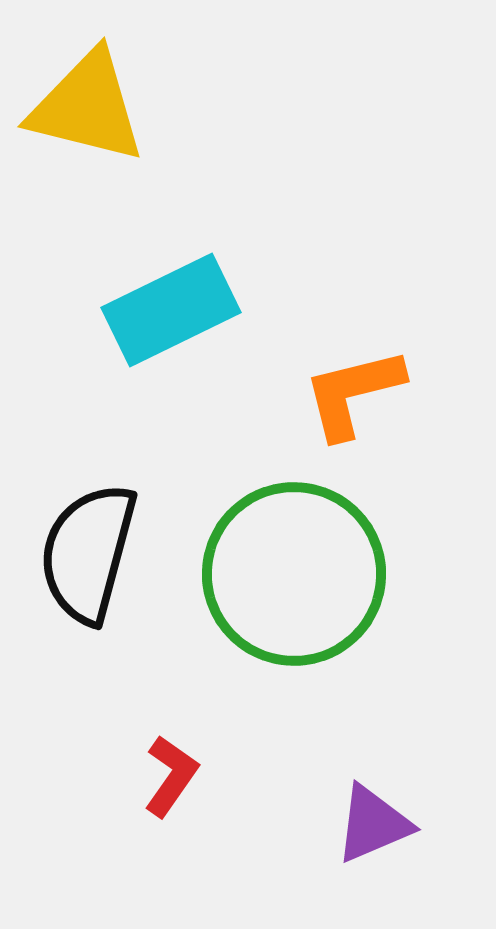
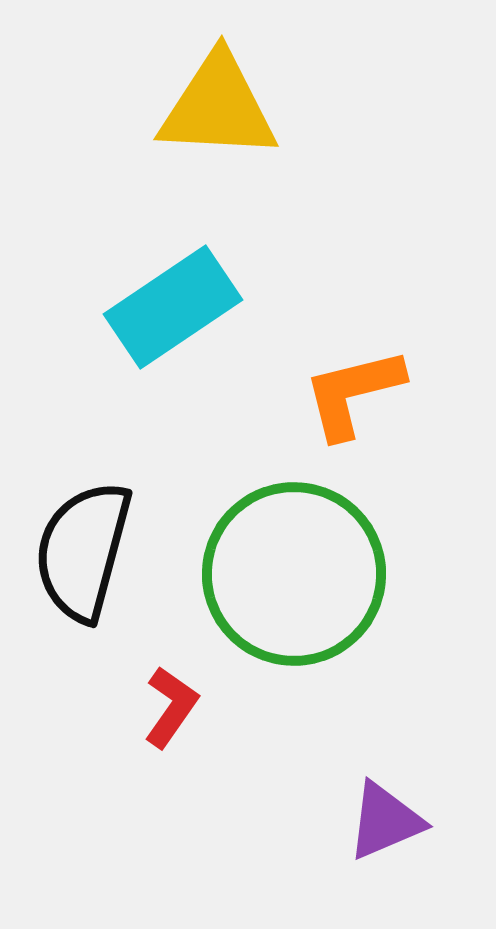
yellow triangle: moved 131 px right; rotated 11 degrees counterclockwise
cyan rectangle: moved 2 px right, 3 px up; rotated 8 degrees counterclockwise
black semicircle: moved 5 px left, 2 px up
red L-shape: moved 69 px up
purple triangle: moved 12 px right, 3 px up
